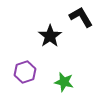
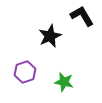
black L-shape: moved 1 px right, 1 px up
black star: rotated 10 degrees clockwise
